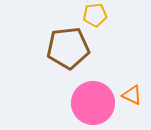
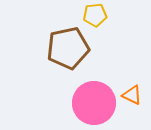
brown pentagon: rotated 6 degrees counterclockwise
pink circle: moved 1 px right
